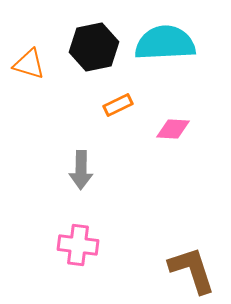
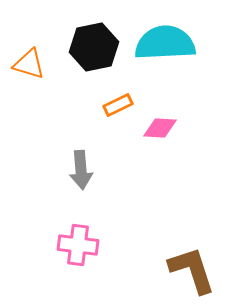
pink diamond: moved 13 px left, 1 px up
gray arrow: rotated 6 degrees counterclockwise
